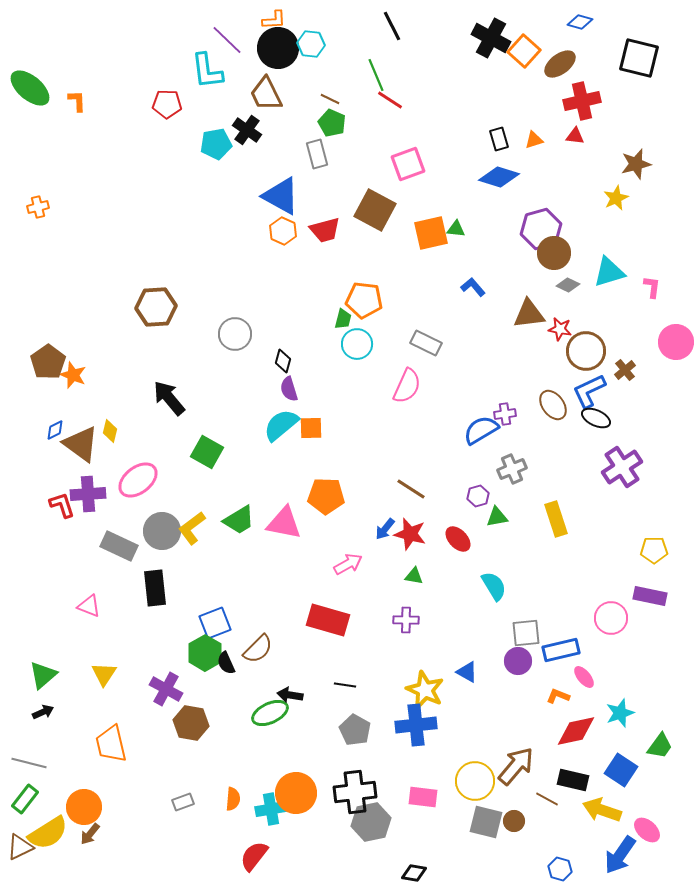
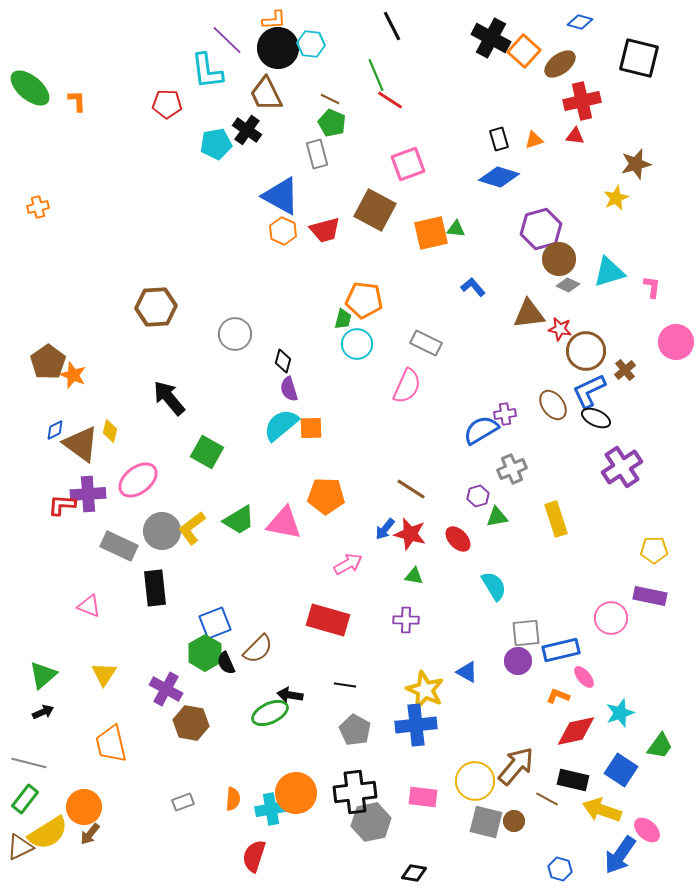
brown circle at (554, 253): moved 5 px right, 6 px down
red L-shape at (62, 505): rotated 68 degrees counterclockwise
red semicircle at (254, 856): rotated 20 degrees counterclockwise
